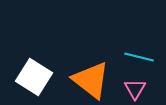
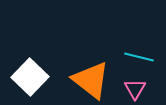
white square: moved 4 px left; rotated 12 degrees clockwise
